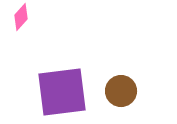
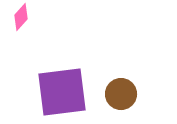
brown circle: moved 3 px down
